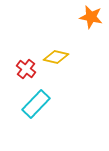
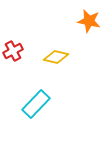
orange star: moved 2 px left, 4 px down
red cross: moved 13 px left, 18 px up; rotated 24 degrees clockwise
